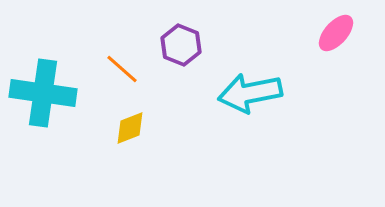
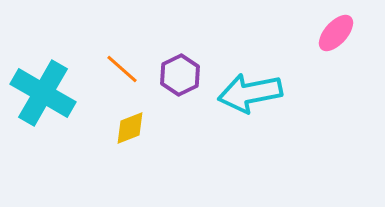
purple hexagon: moved 1 px left, 30 px down; rotated 12 degrees clockwise
cyan cross: rotated 22 degrees clockwise
